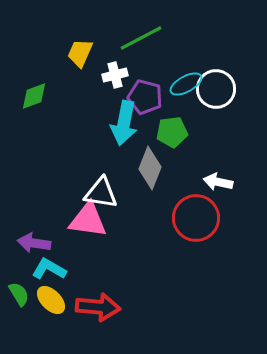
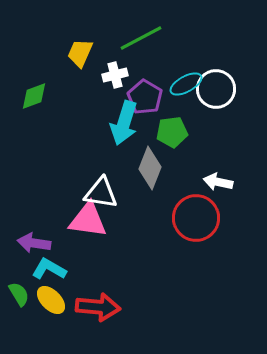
purple pentagon: rotated 16 degrees clockwise
cyan arrow: rotated 6 degrees clockwise
